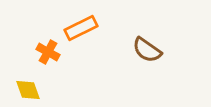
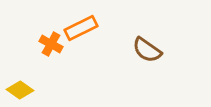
orange cross: moved 3 px right, 8 px up
yellow diamond: moved 8 px left; rotated 36 degrees counterclockwise
